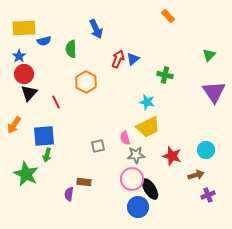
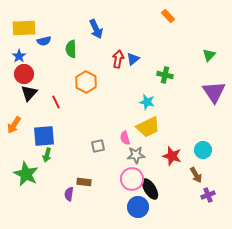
red arrow: rotated 12 degrees counterclockwise
cyan circle: moved 3 px left
brown arrow: rotated 77 degrees clockwise
